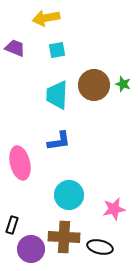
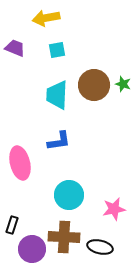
purple circle: moved 1 px right
